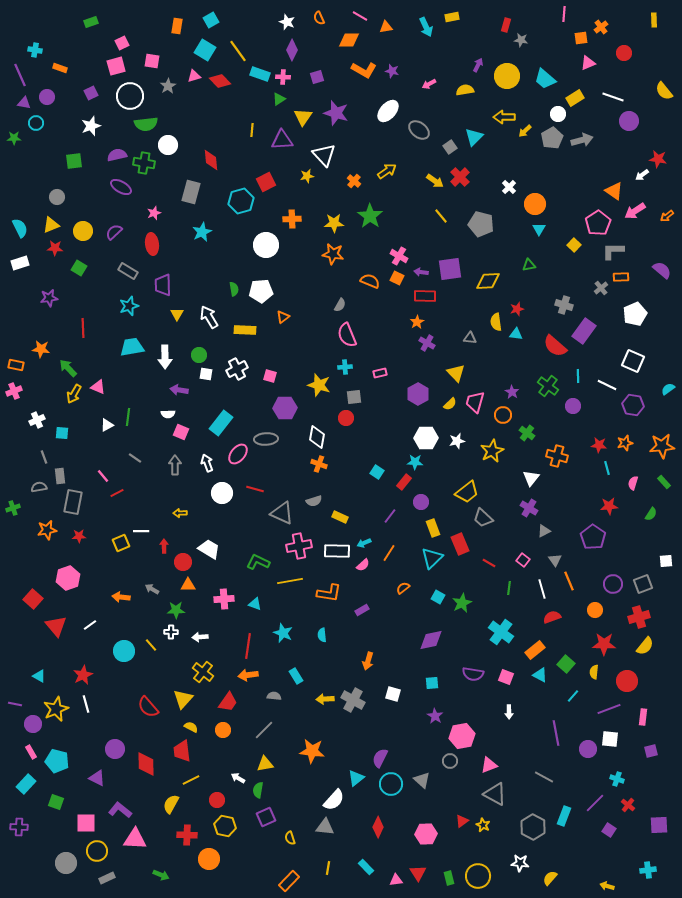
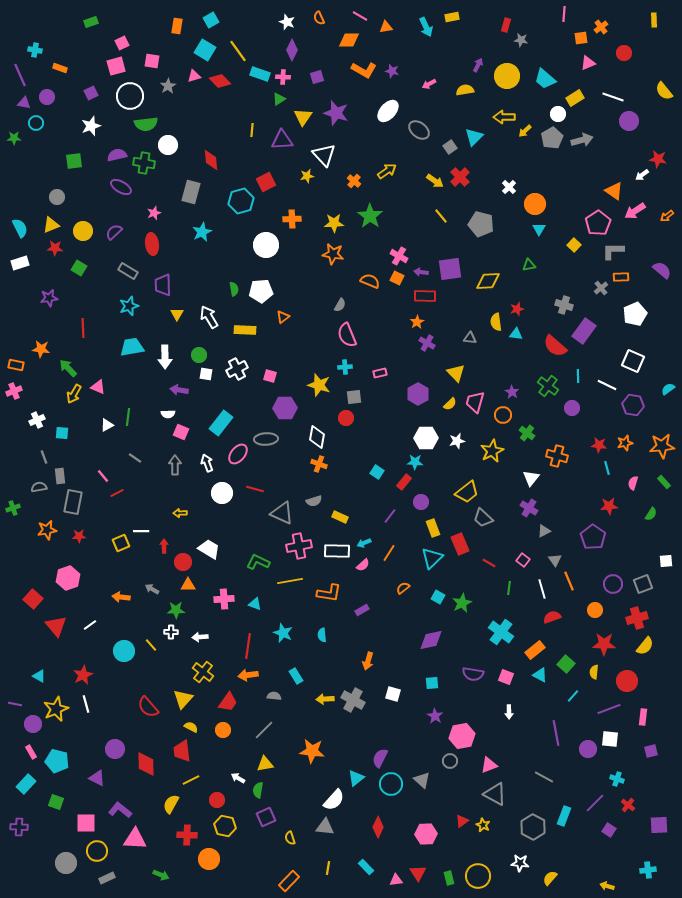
purple circle at (573, 406): moved 1 px left, 2 px down
red cross at (639, 617): moved 2 px left, 1 px down
